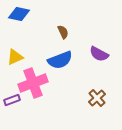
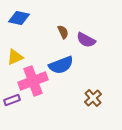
blue diamond: moved 4 px down
purple semicircle: moved 13 px left, 14 px up
blue semicircle: moved 1 px right, 5 px down
pink cross: moved 2 px up
brown cross: moved 4 px left
